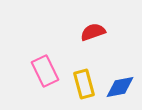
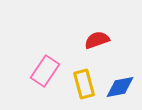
red semicircle: moved 4 px right, 8 px down
pink rectangle: rotated 60 degrees clockwise
